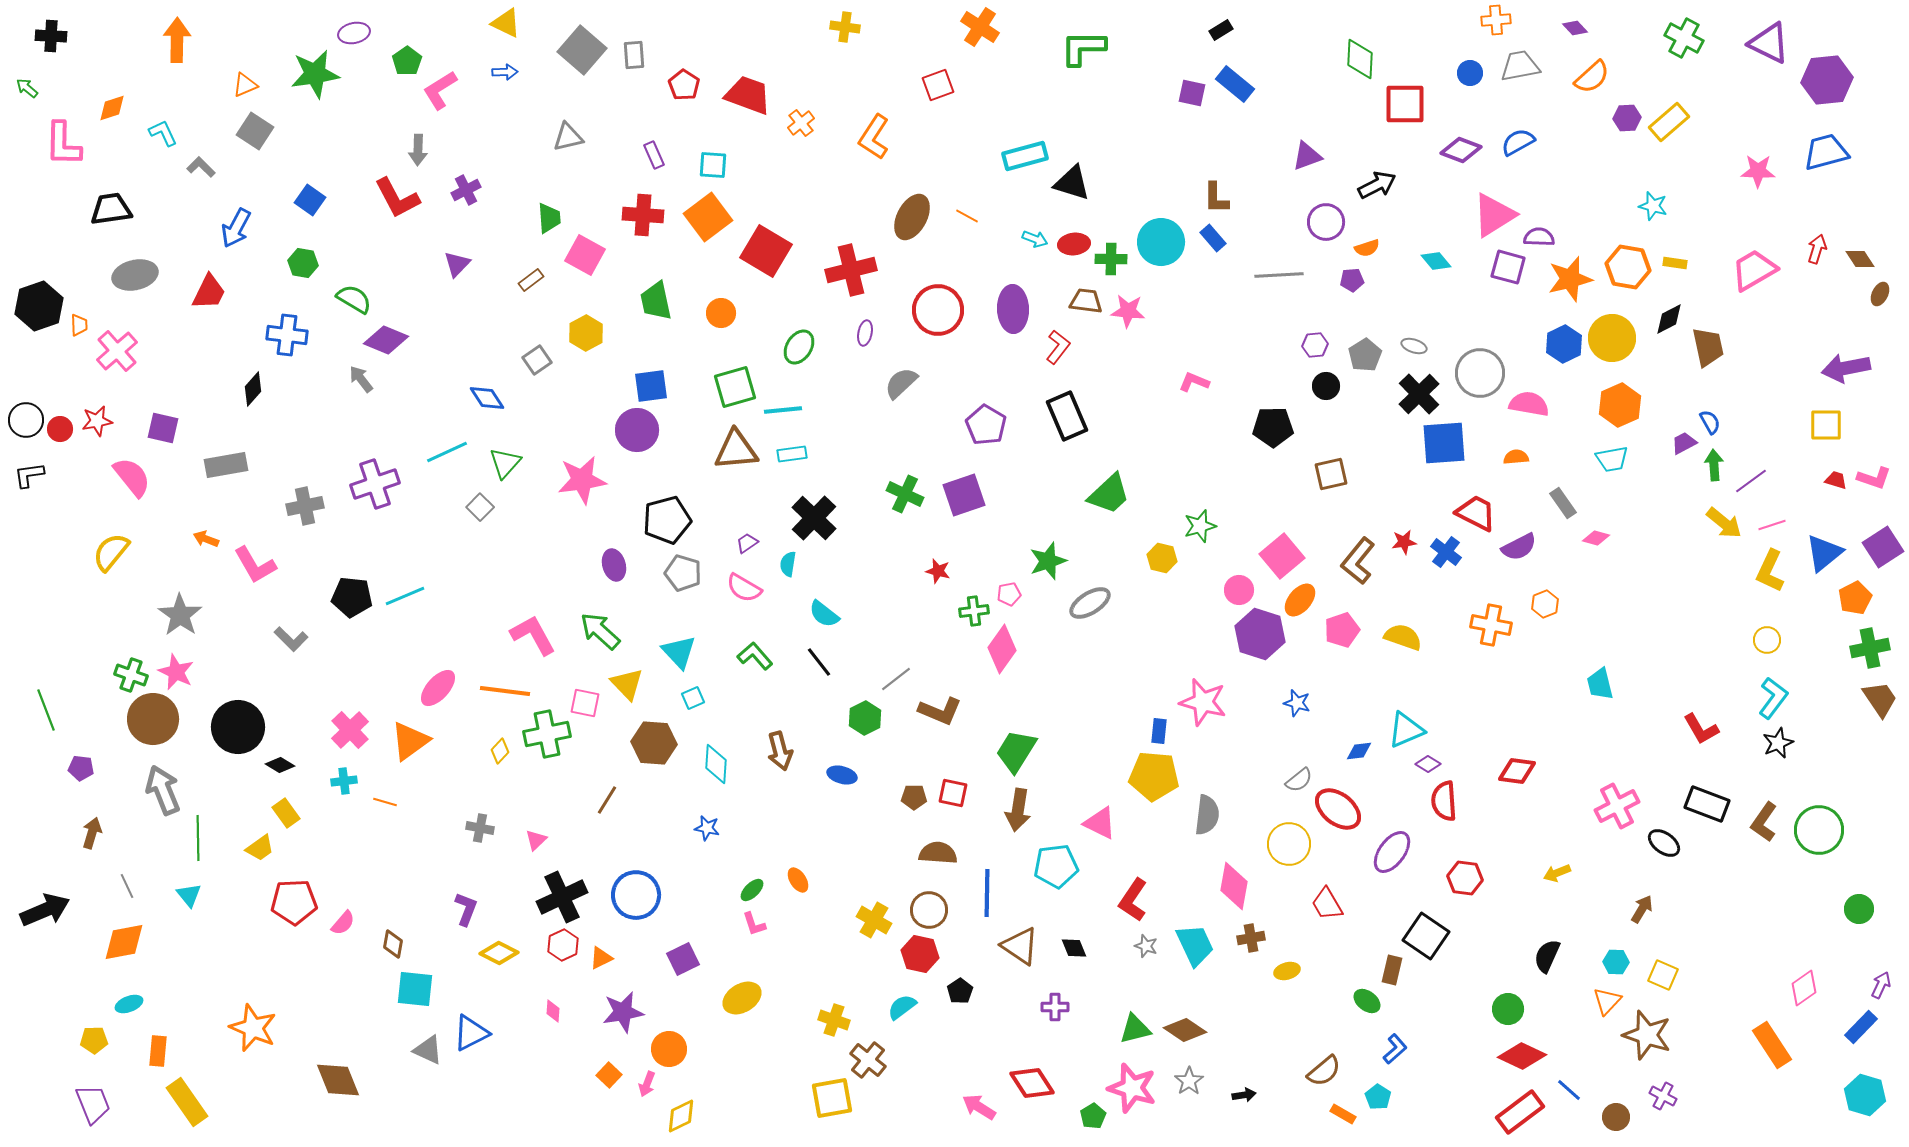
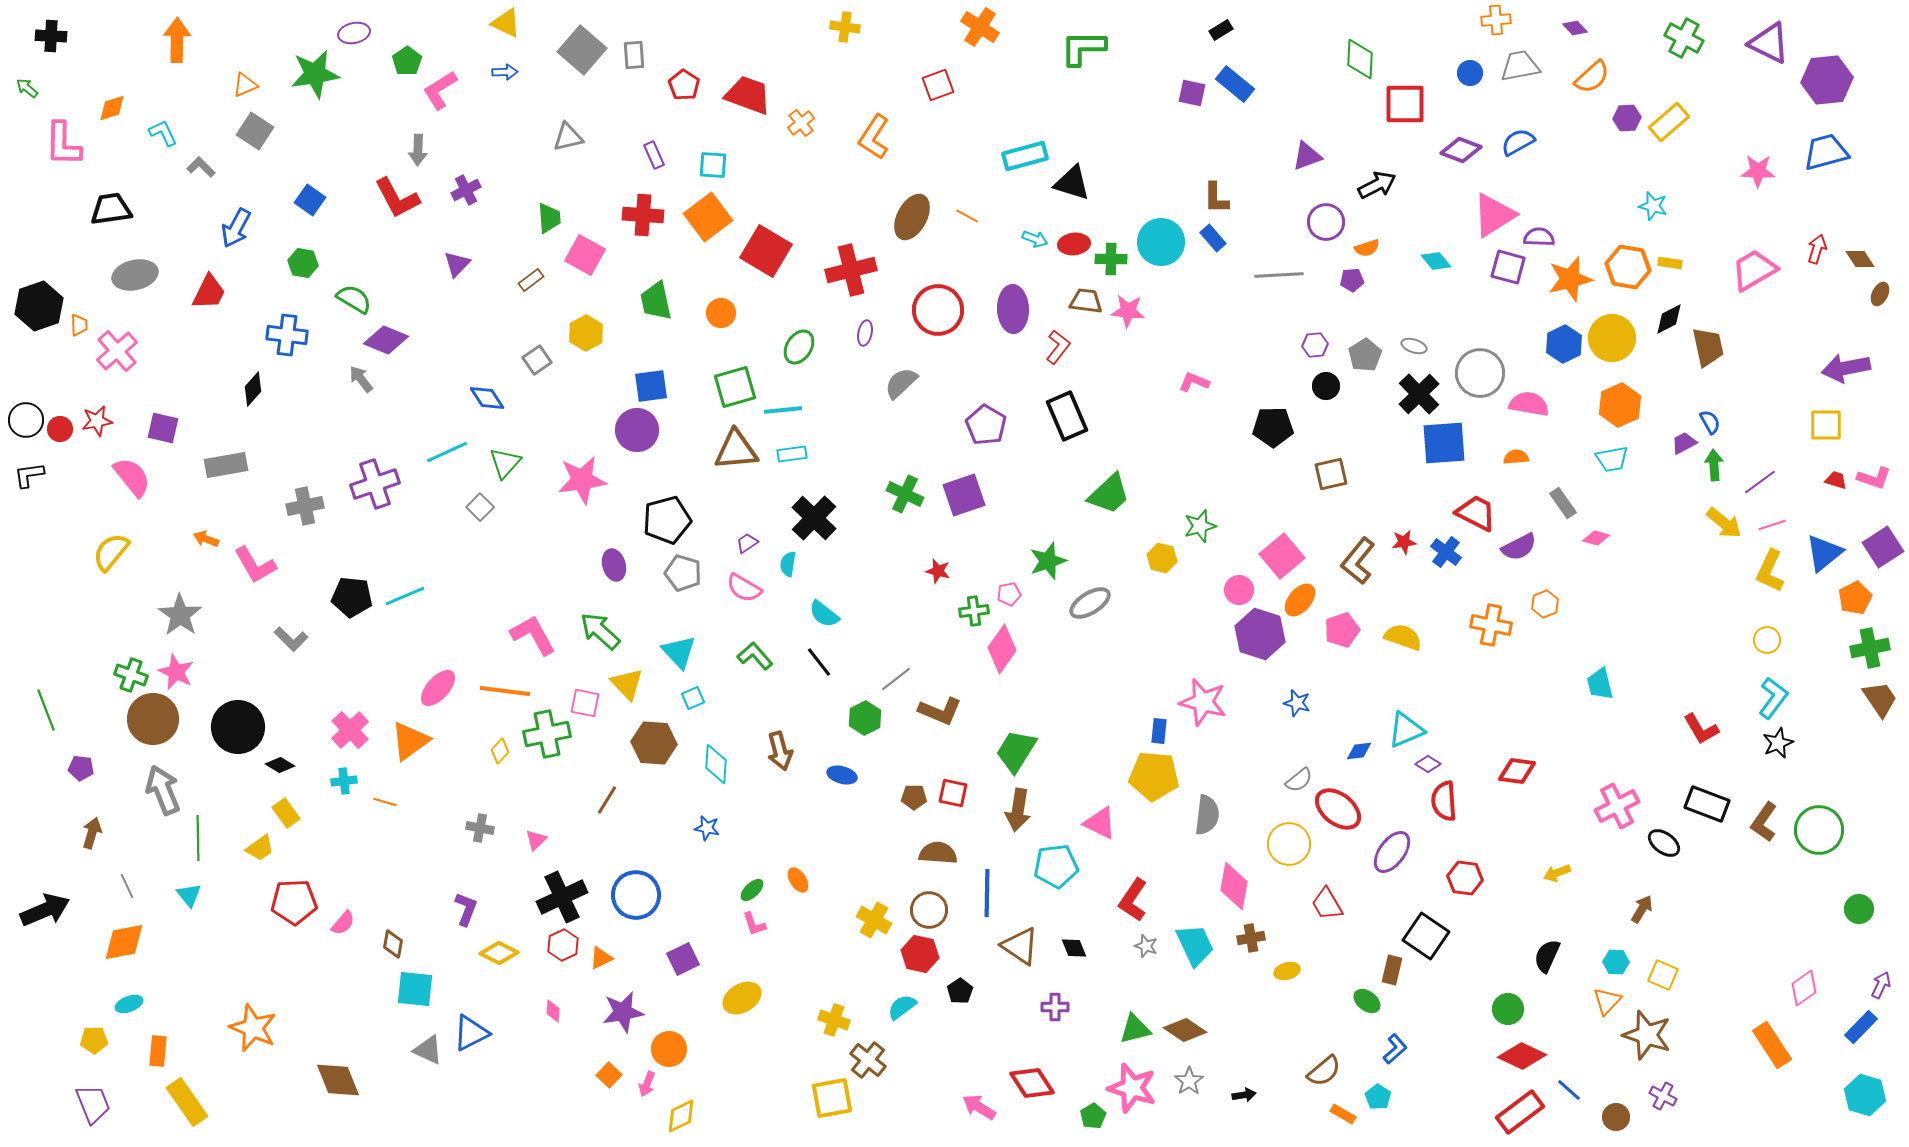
yellow rectangle at (1675, 263): moved 5 px left
purple line at (1751, 481): moved 9 px right, 1 px down
